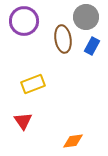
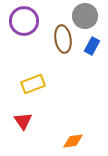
gray circle: moved 1 px left, 1 px up
